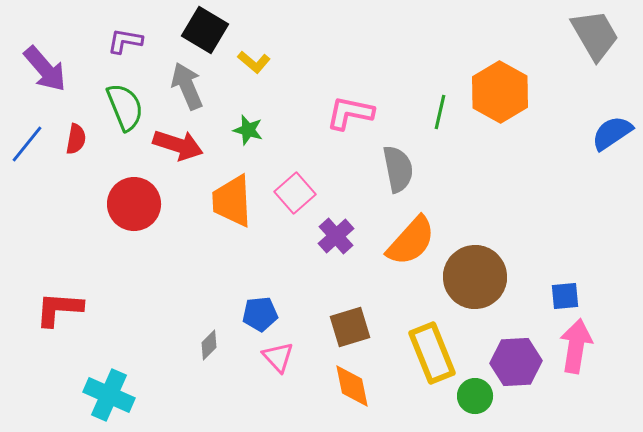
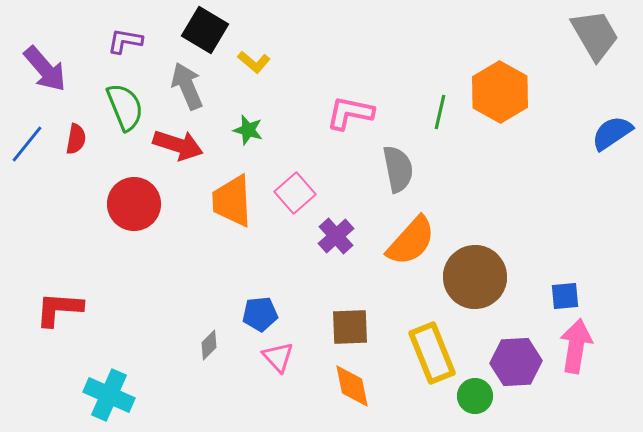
brown square: rotated 15 degrees clockwise
